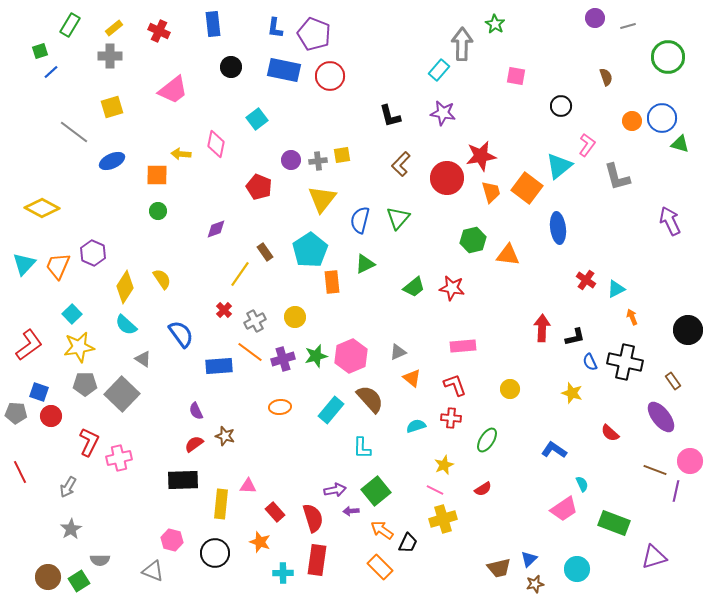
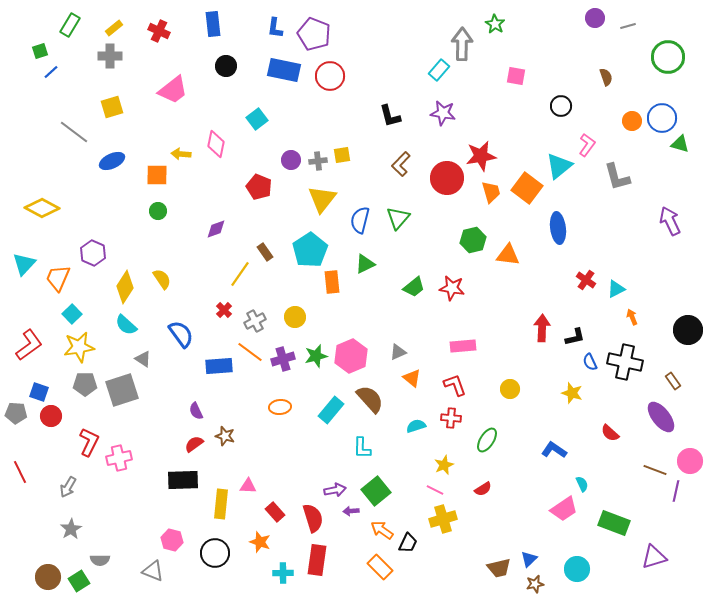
black circle at (231, 67): moved 5 px left, 1 px up
orange trapezoid at (58, 266): moved 12 px down
gray square at (122, 394): moved 4 px up; rotated 28 degrees clockwise
